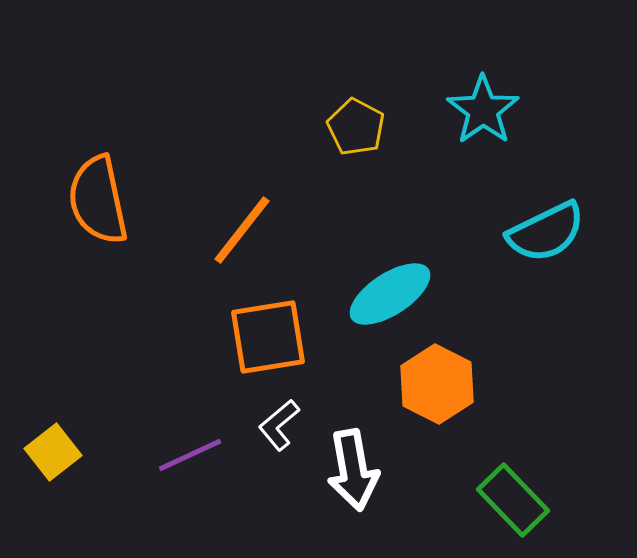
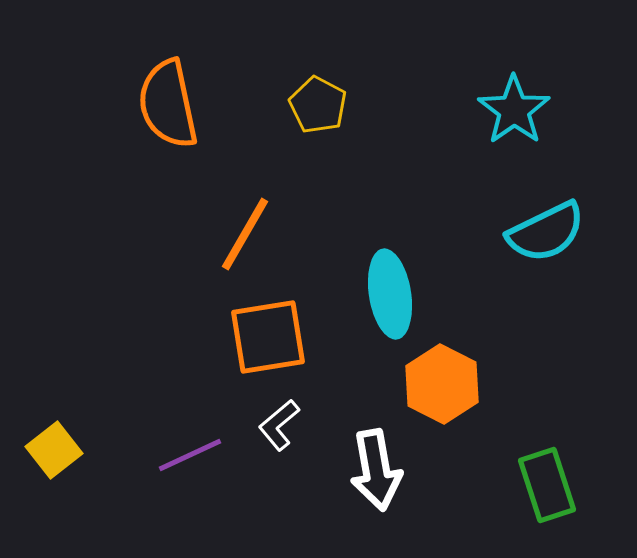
cyan star: moved 31 px right
yellow pentagon: moved 38 px left, 22 px up
orange semicircle: moved 70 px right, 96 px up
orange line: moved 3 px right, 4 px down; rotated 8 degrees counterclockwise
cyan ellipse: rotated 66 degrees counterclockwise
orange hexagon: moved 5 px right
yellow square: moved 1 px right, 2 px up
white arrow: moved 23 px right
green rectangle: moved 34 px right, 15 px up; rotated 26 degrees clockwise
